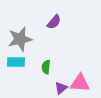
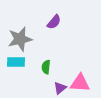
purple triangle: moved 1 px left
